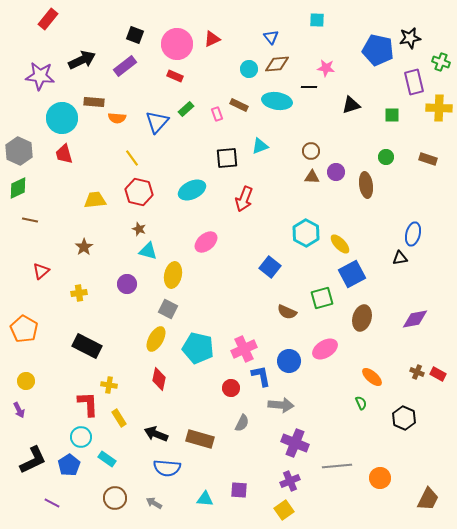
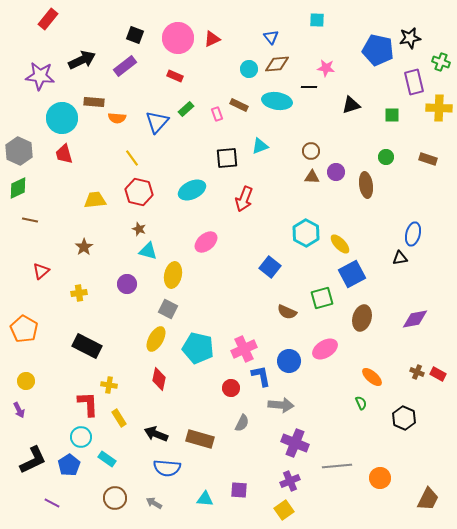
pink circle at (177, 44): moved 1 px right, 6 px up
